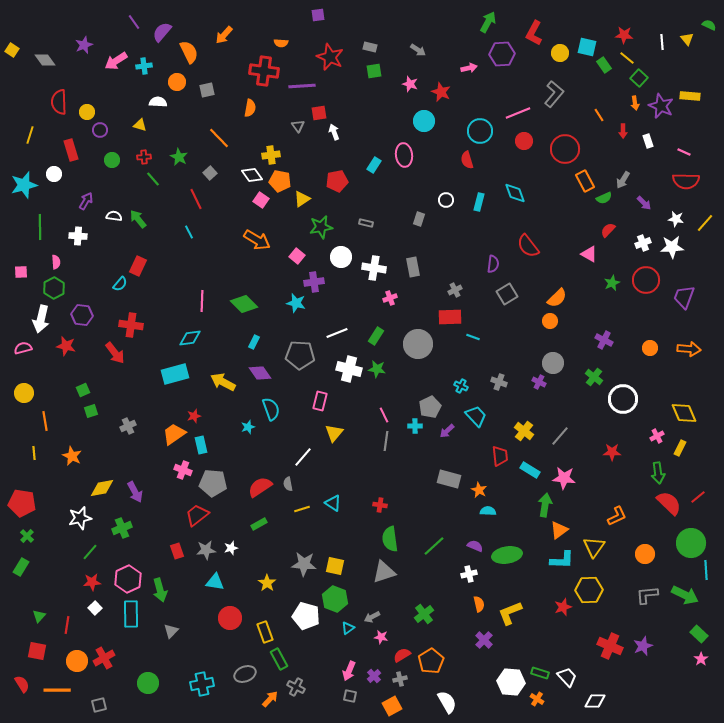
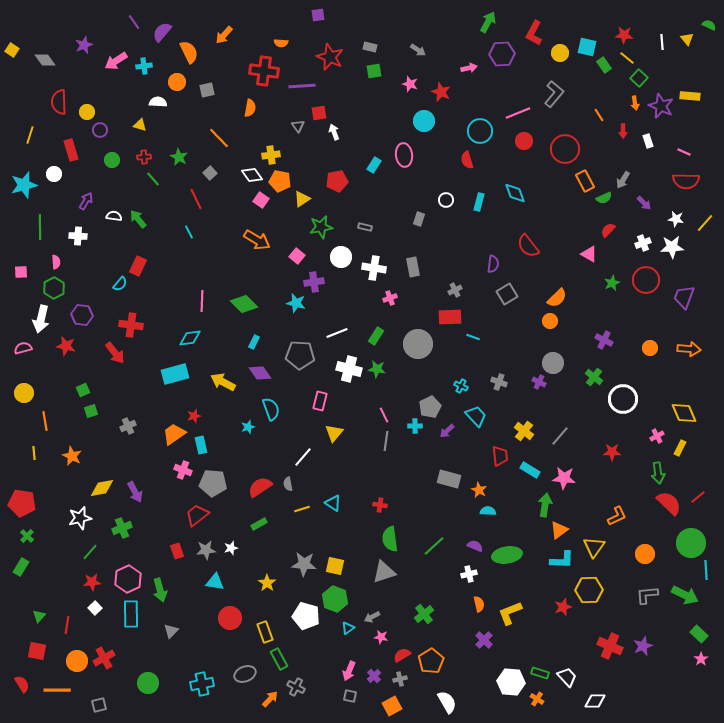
gray rectangle at (366, 223): moved 1 px left, 4 px down
